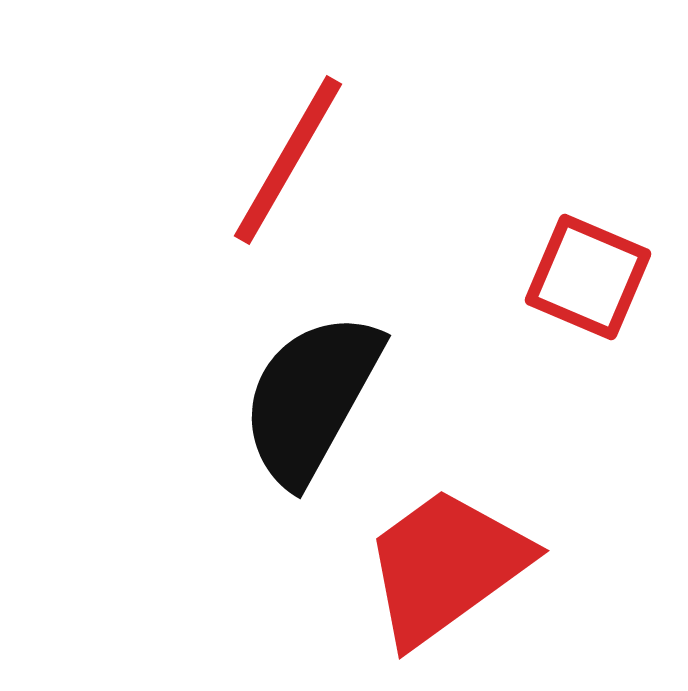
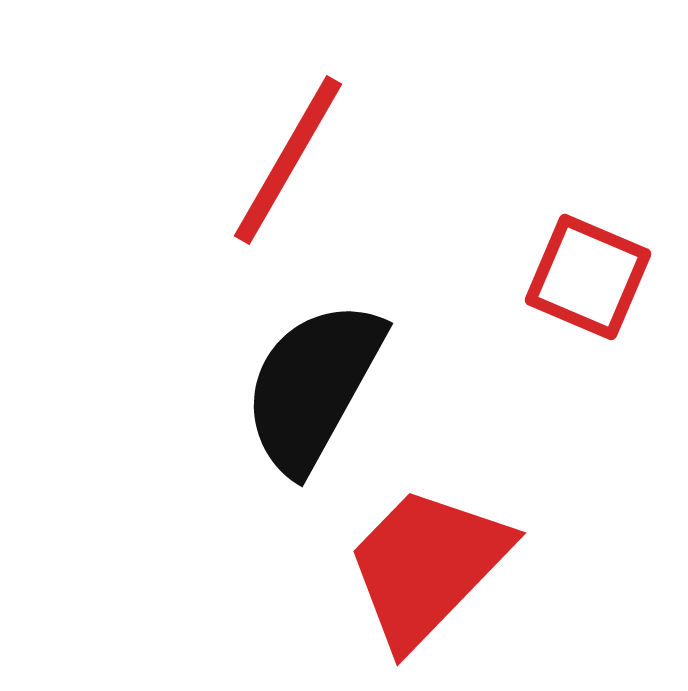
black semicircle: moved 2 px right, 12 px up
red trapezoid: moved 19 px left; rotated 10 degrees counterclockwise
